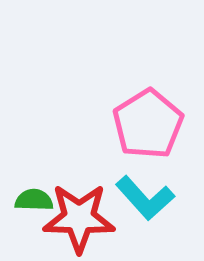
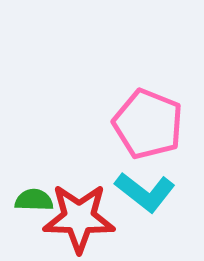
pink pentagon: rotated 18 degrees counterclockwise
cyan L-shape: moved 6 px up; rotated 10 degrees counterclockwise
